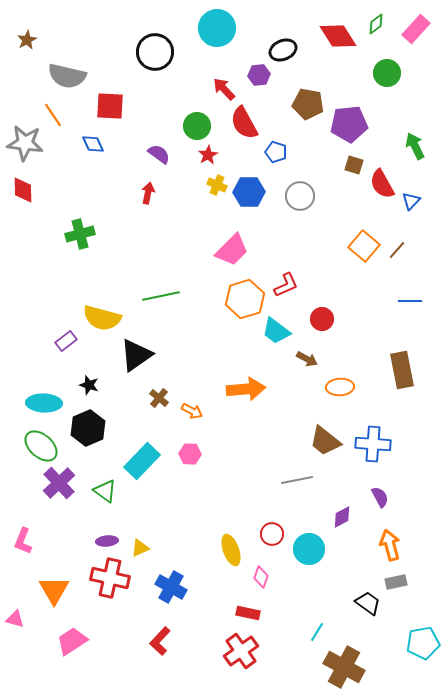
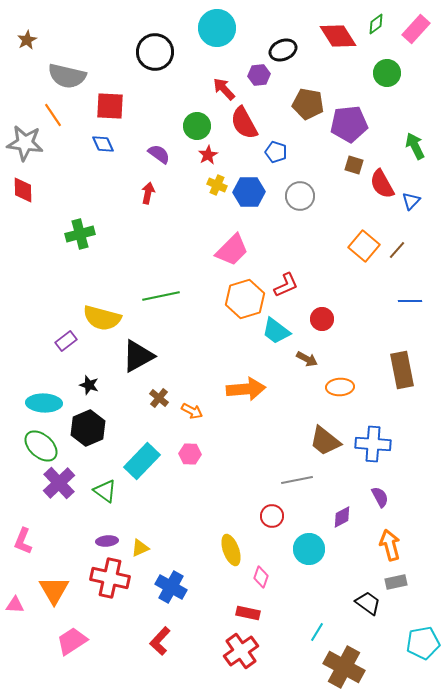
blue diamond at (93, 144): moved 10 px right
black triangle at (136, 355): moved 2 px right, 1 px down; rotated 6 degrees clockwise
red circle at (272, 534): moved 18 px up
pink triangle at (15, 619): moved 14 px up; rotated 12 degrees counterclockwise
